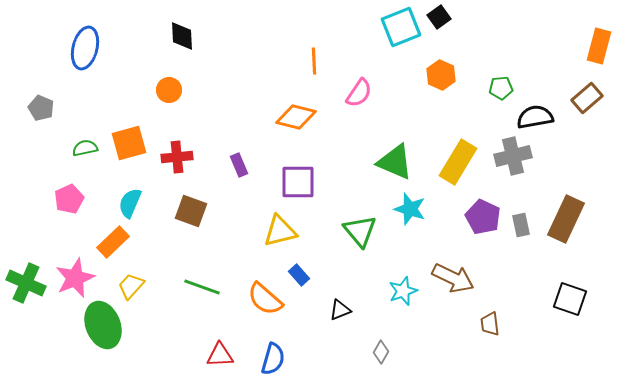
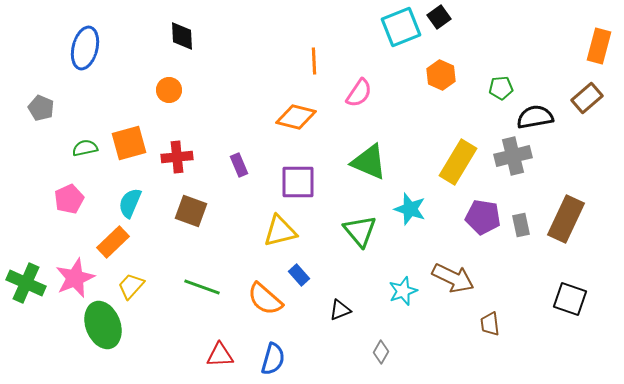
green triangle at (395, 162): moved 26 px left
purple pentagon at (483, 217): rotated 16 degrees counterclockwise
